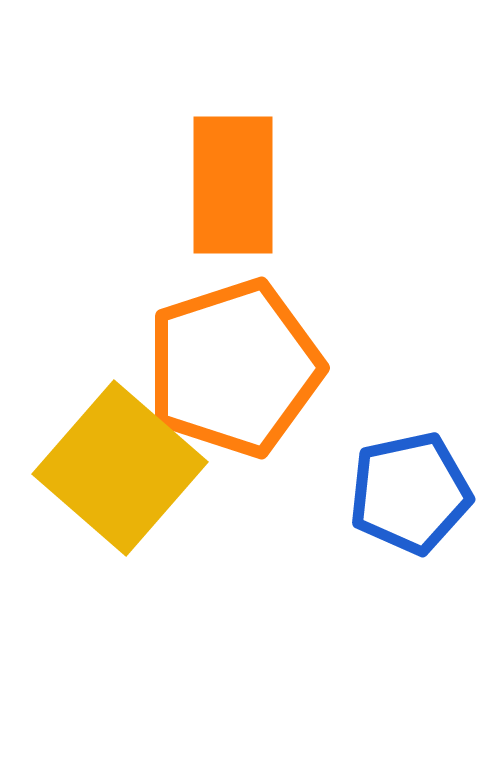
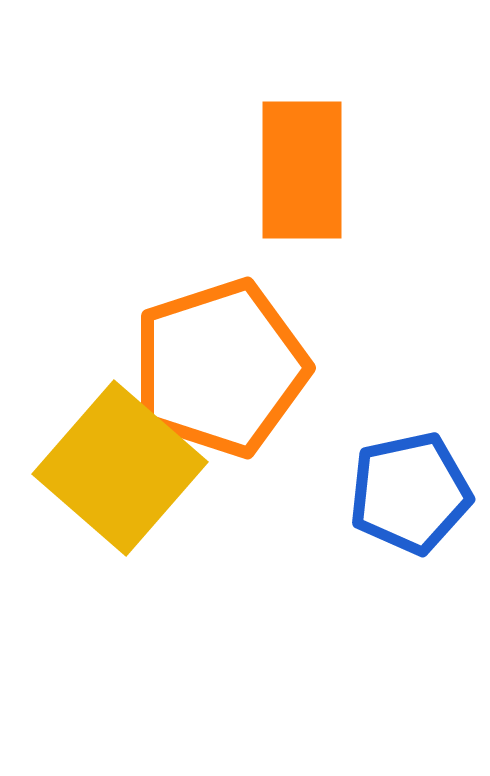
orange rectangle: moved 69 px right, 15 px up
orange pentagon: moved 14 px left
